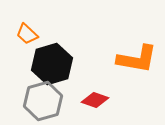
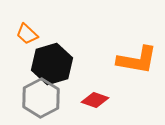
orange L-shape: moved 1 px down
gray hexagon: moved 2 px left, 3 px up; rotated 12 degrees counterclockwise
